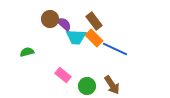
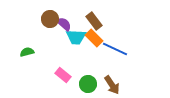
green circle: moved 1 px right, 2 px up
